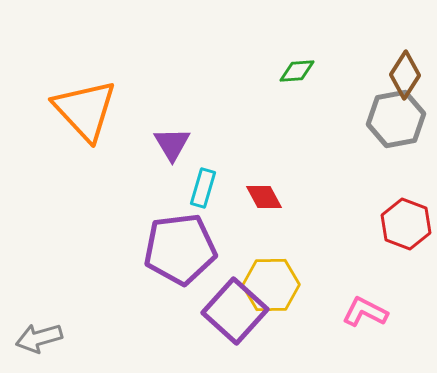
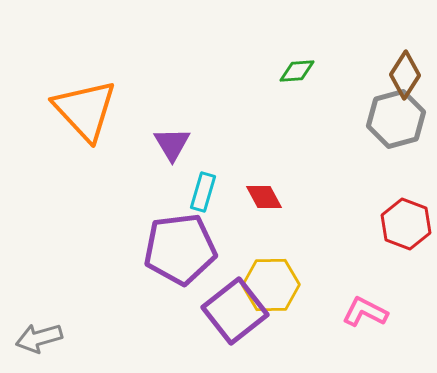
gray hexagon: rotated 4 degrees counterclockwise
cyan rectangle: moved 4 px down
purple square: rotated 10 degrees clockwise
